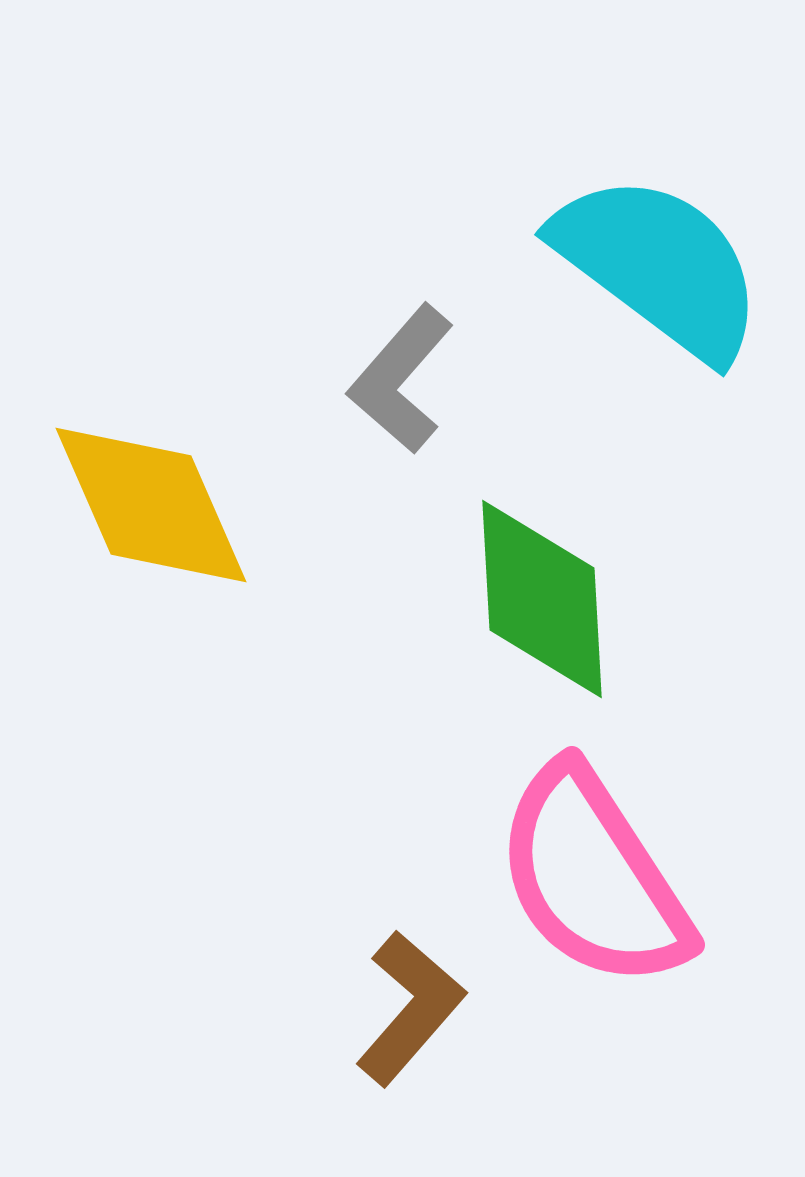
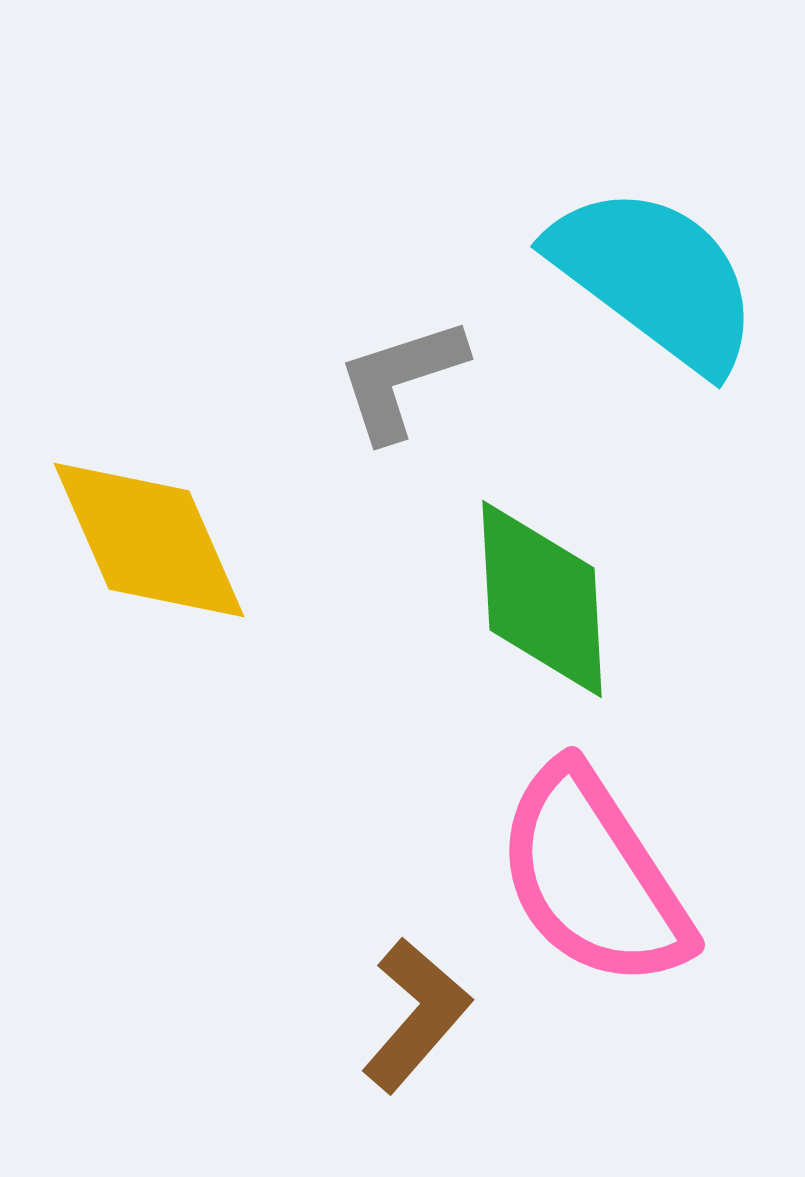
cyan semicircle: moved 4 px left, 12 px down
gray L-shape: rotated 31 degrees clockwise
yellow diamond: moved 2 px left, 35 px down
brown L-shape: moved 6 px right, 7 px down
